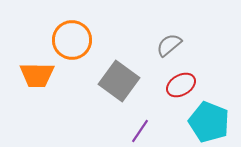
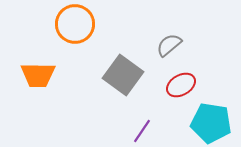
orange circle: moved 3 px right, 16 px up
orange trapezoid: moved 1 px right
gray square: moved 4 px right, 6 px up
cyan pentagon: moved 2 px right, 1 px down; rotated 12 degrees counterclockwise
purple line: moved 2 px right
